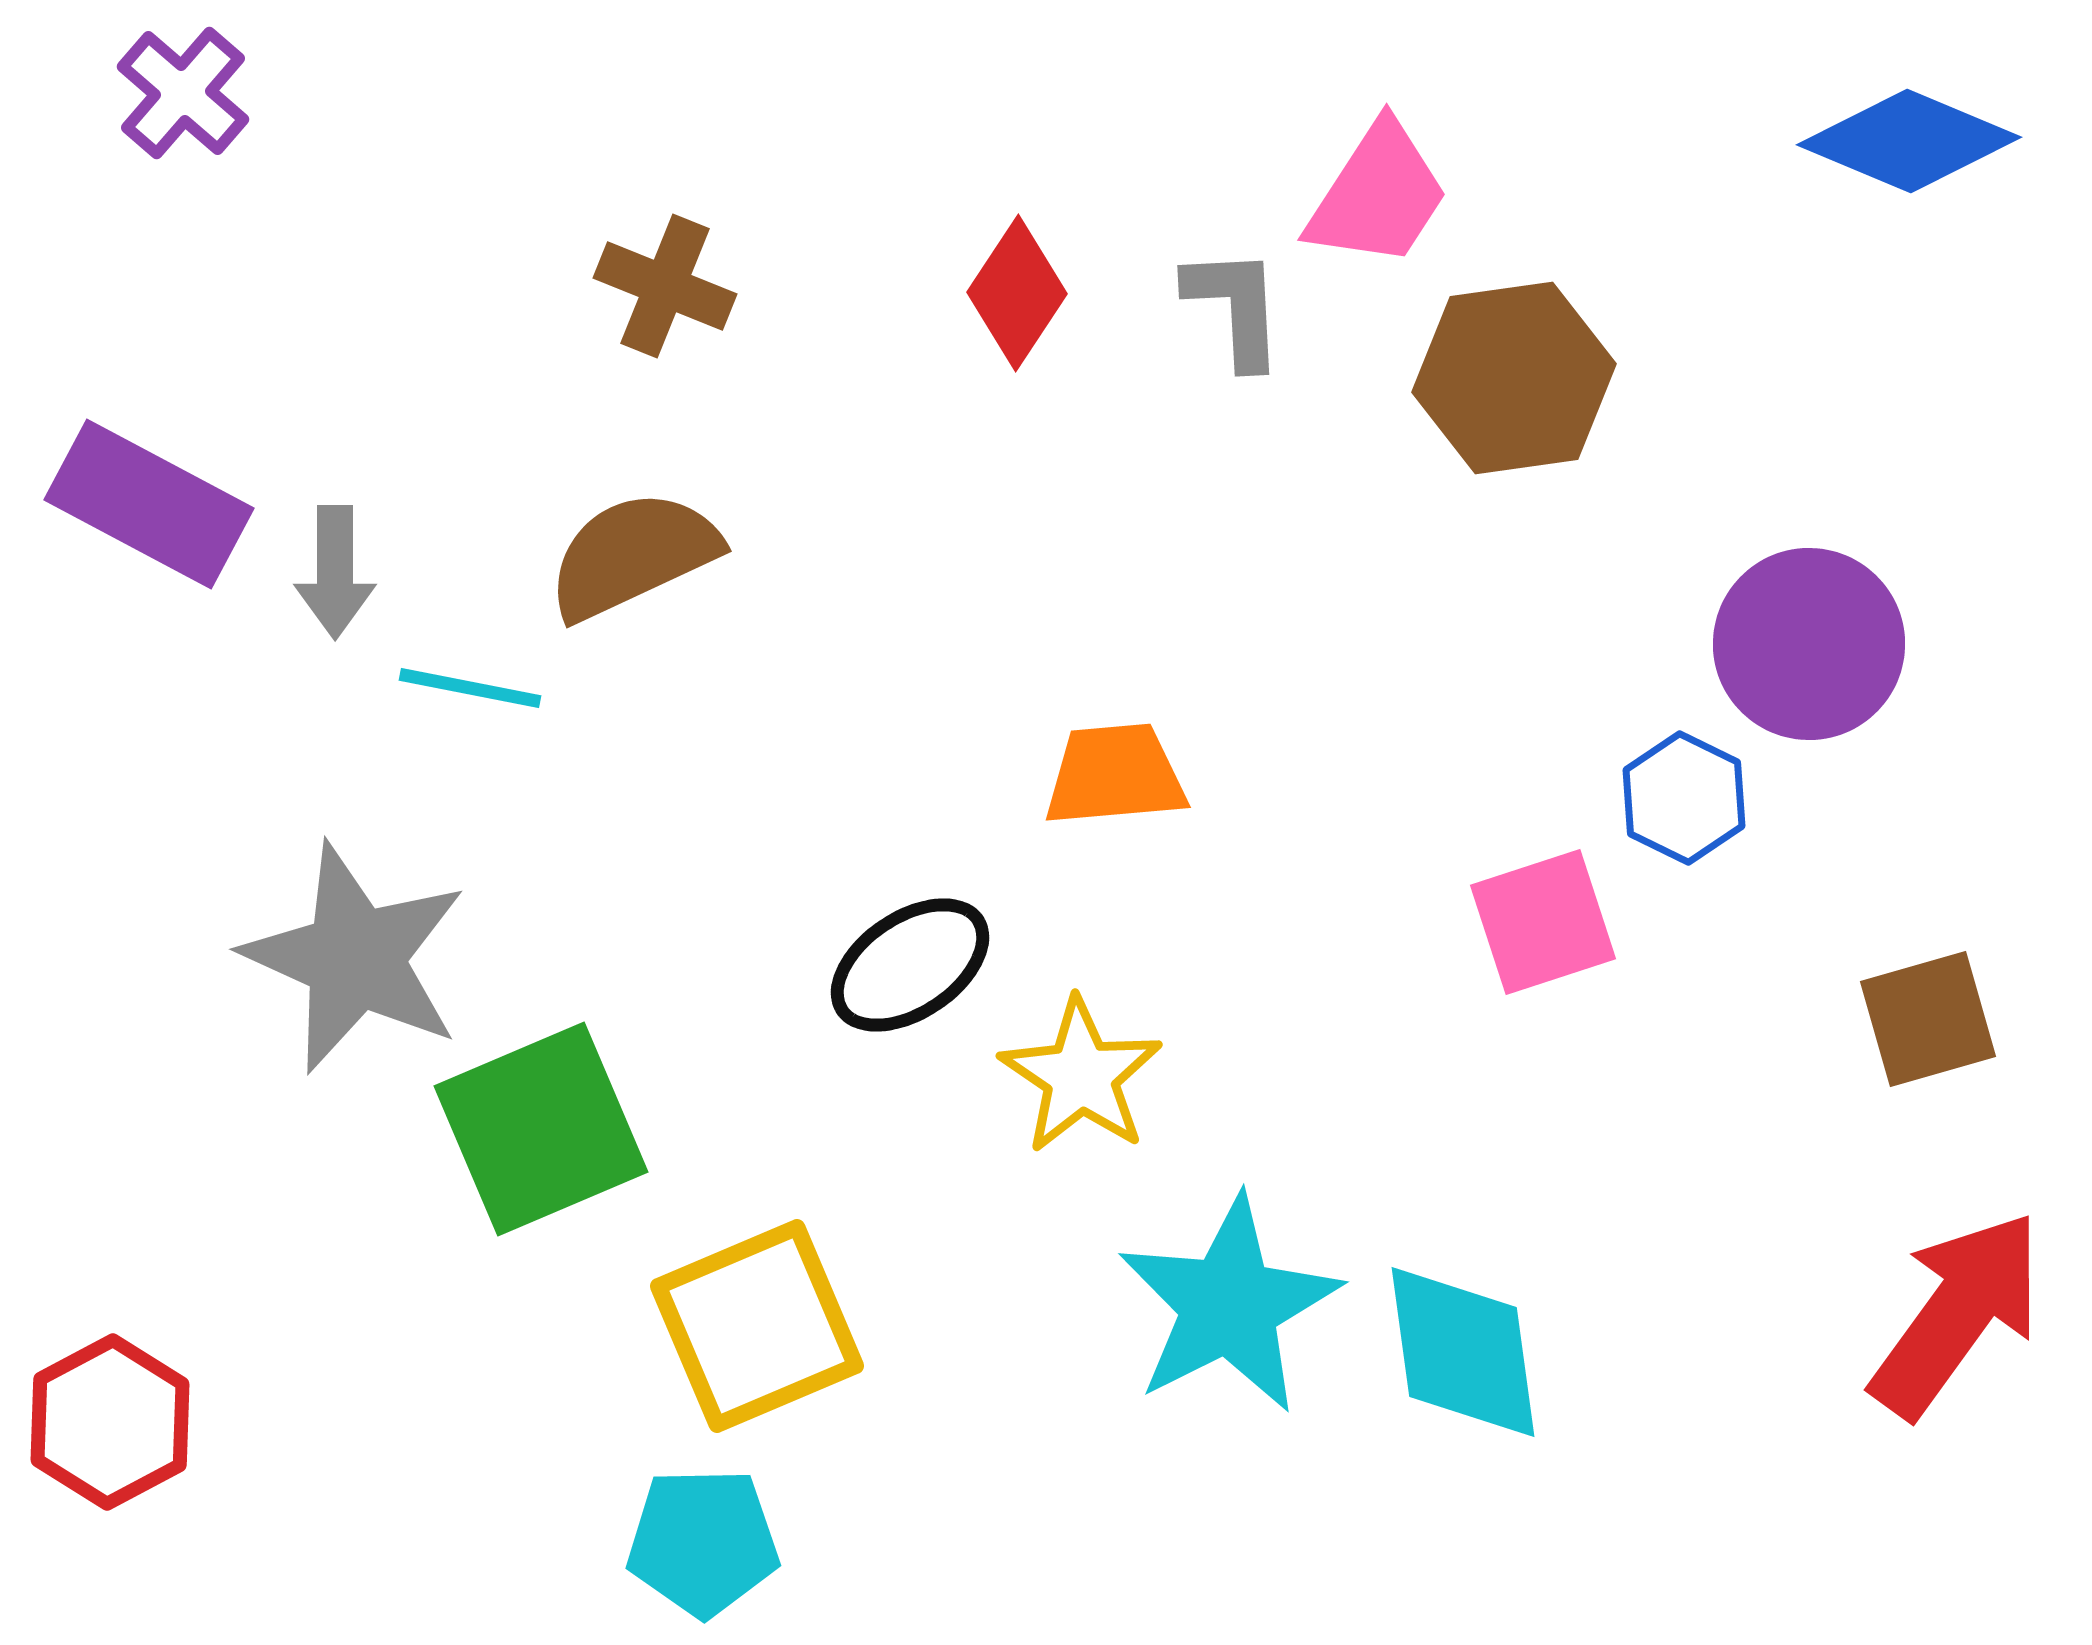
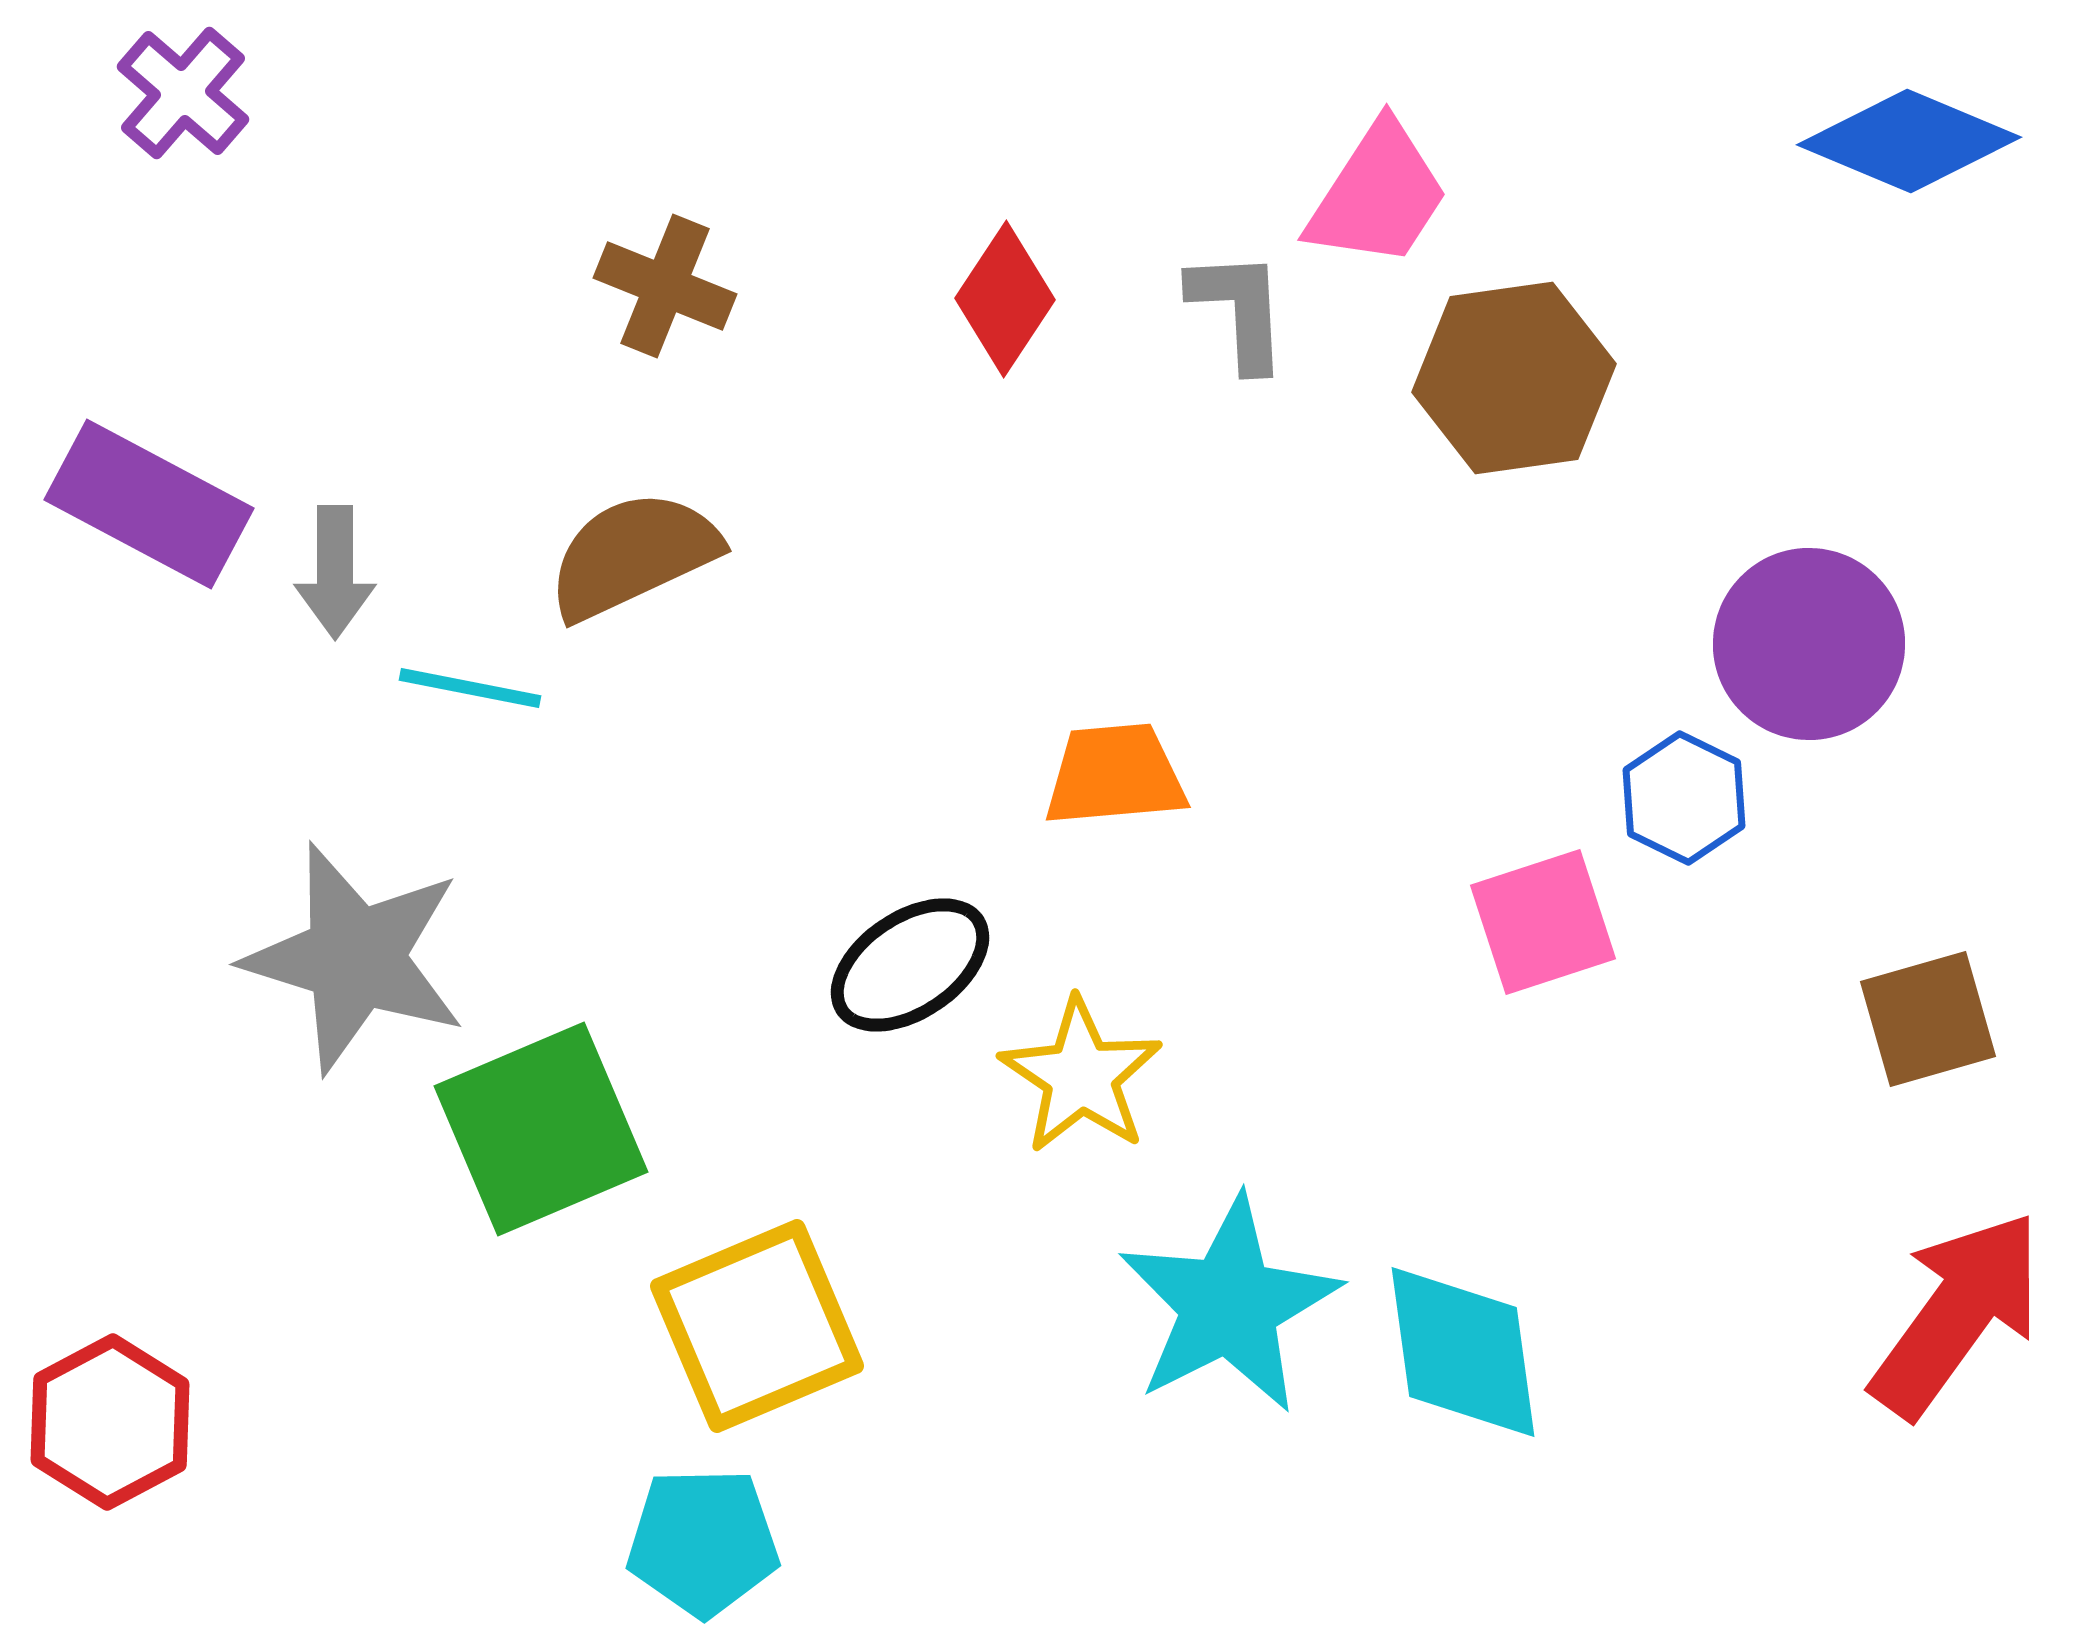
red diamond: moved 12 px left, 6 px down
gray L-shape: moved 4 px right, 3 px down
gray star: rotated 7 degrees counterclockwise
